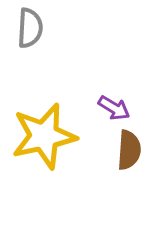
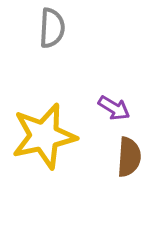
gray semicircle: moved 22 px right
brown semicircle: moved 7 px down
